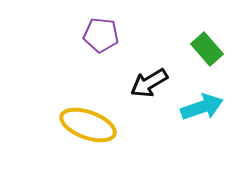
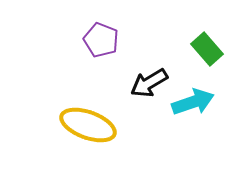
purple pentagon: moved 5 px down; rotated 16 degrees clockwise
cyan arrow: moved 9 px left, 5 px up
